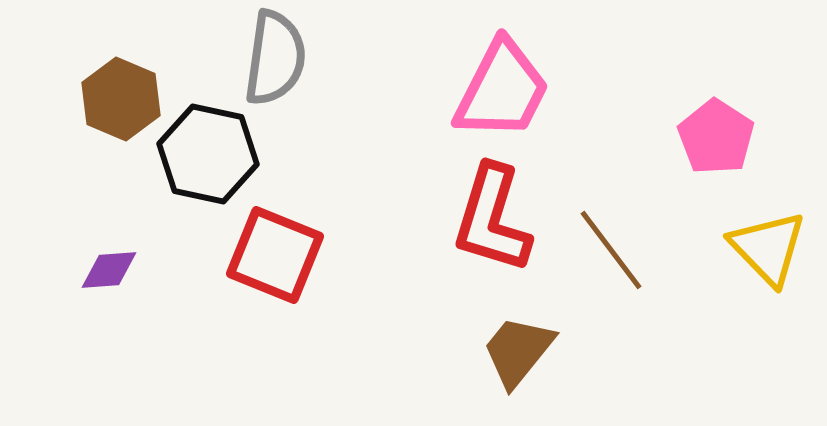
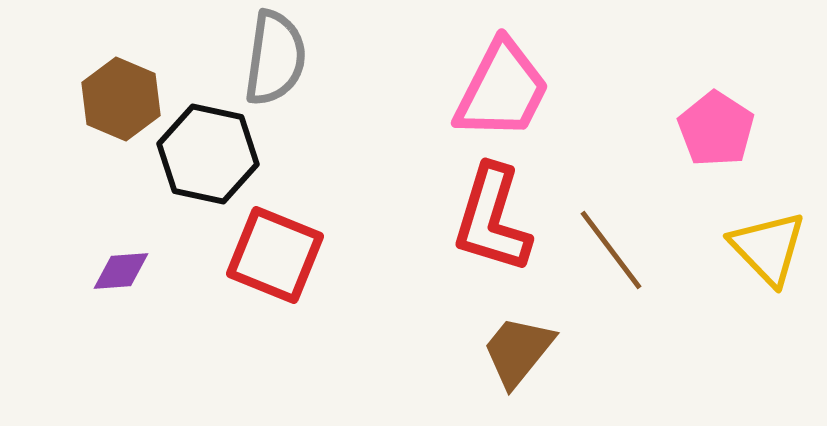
pink pentagon: moved 8 px up
purple diamond: moved 12 px right, 1 px down
